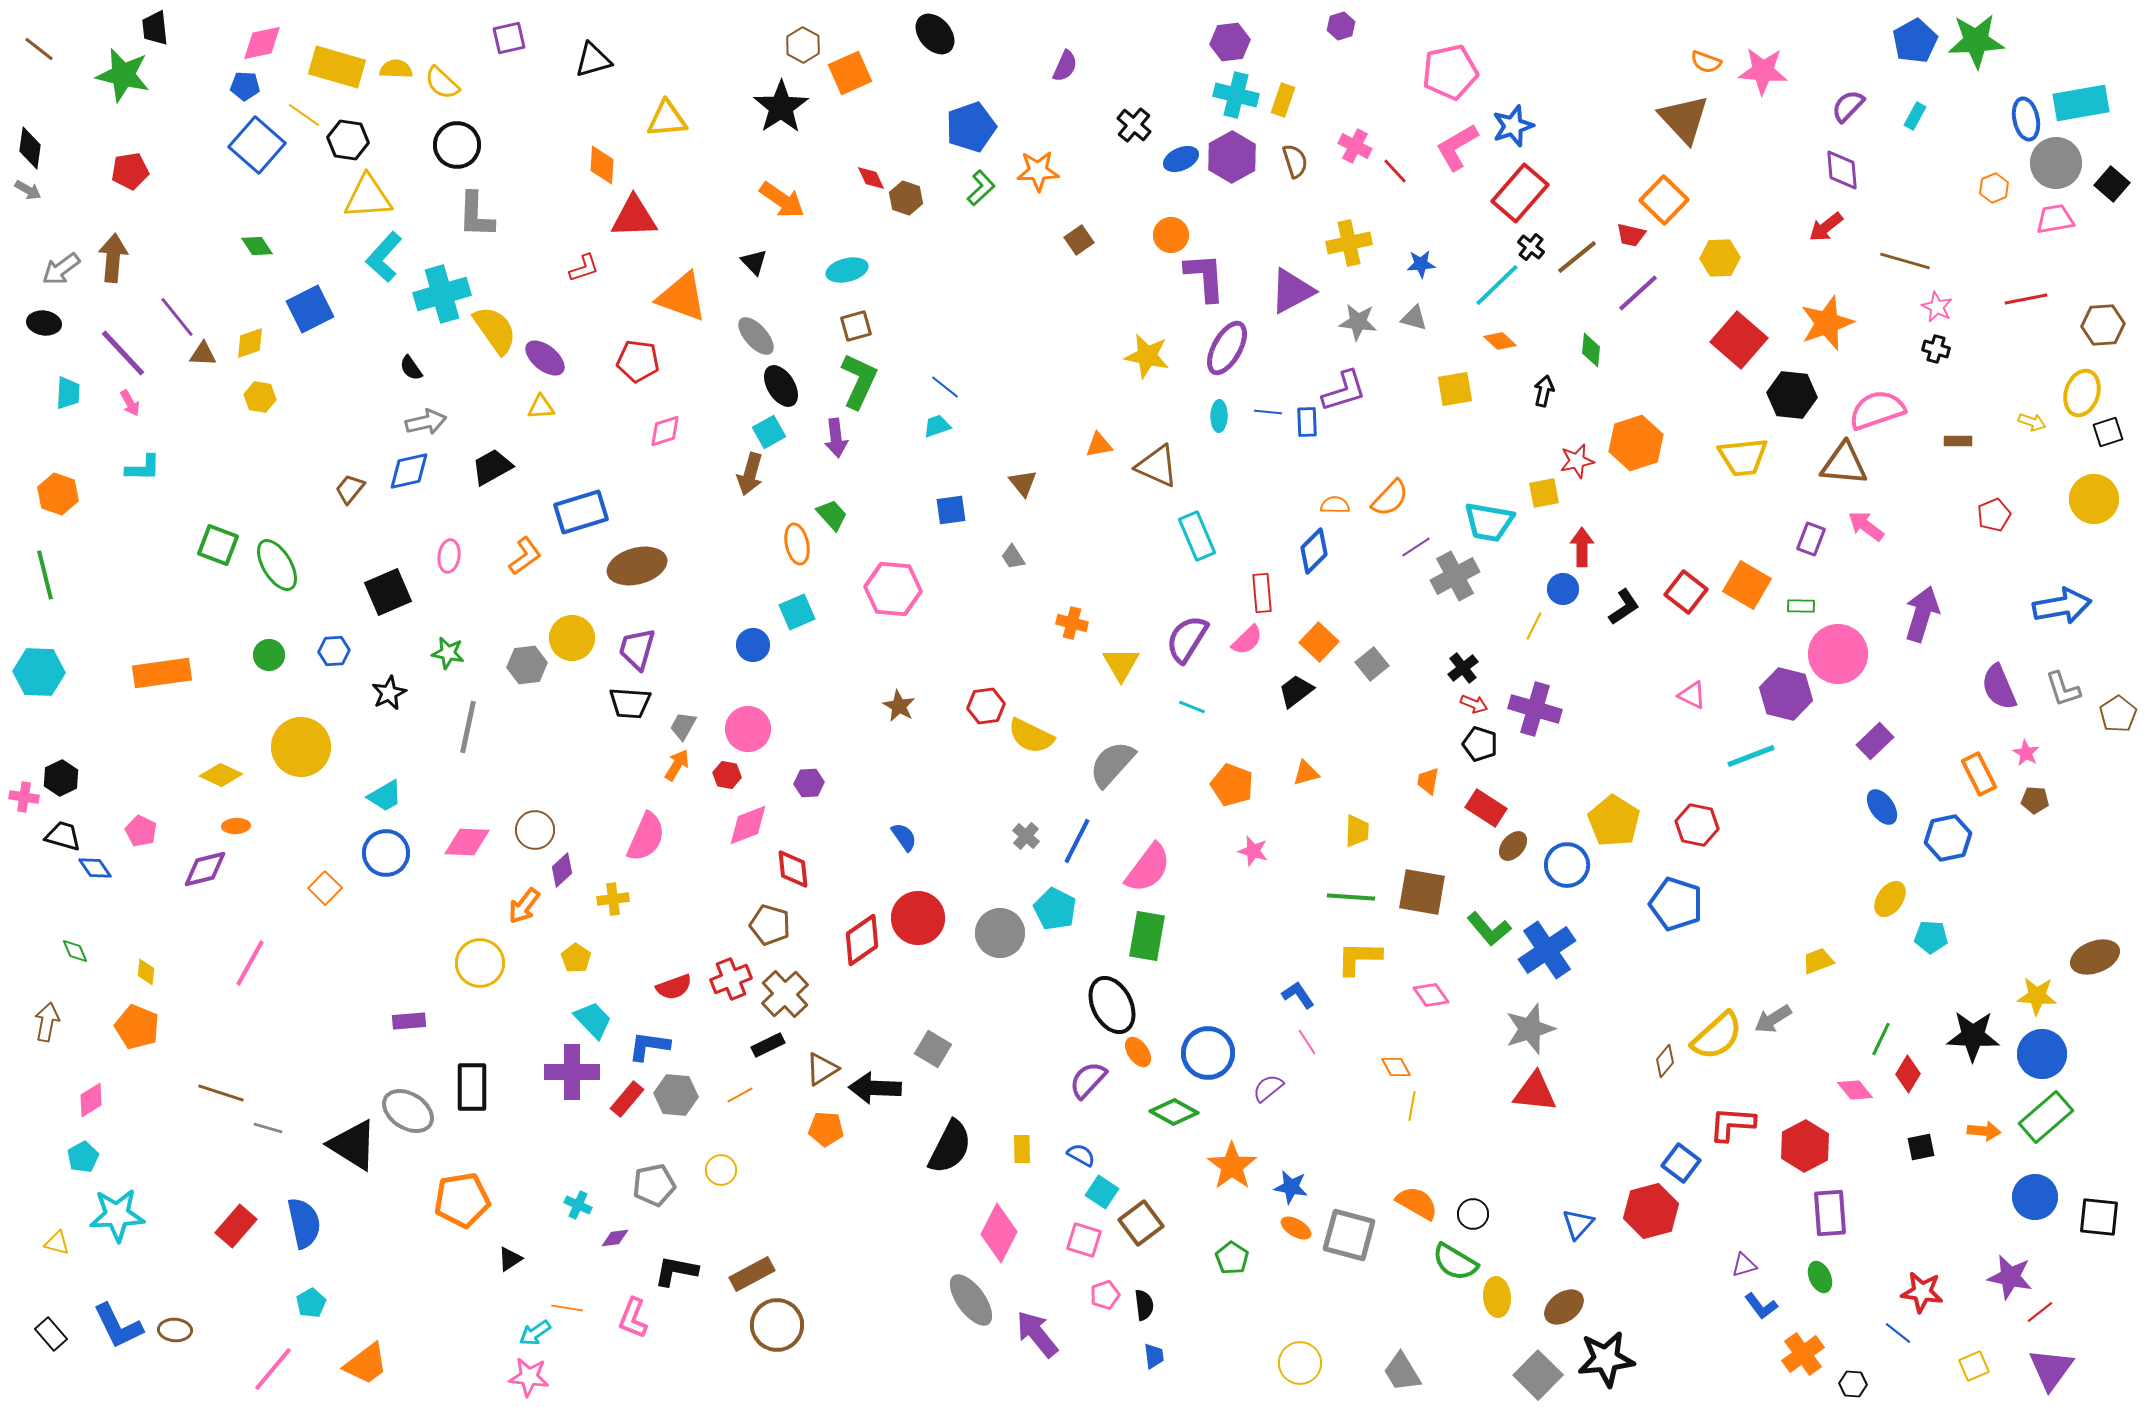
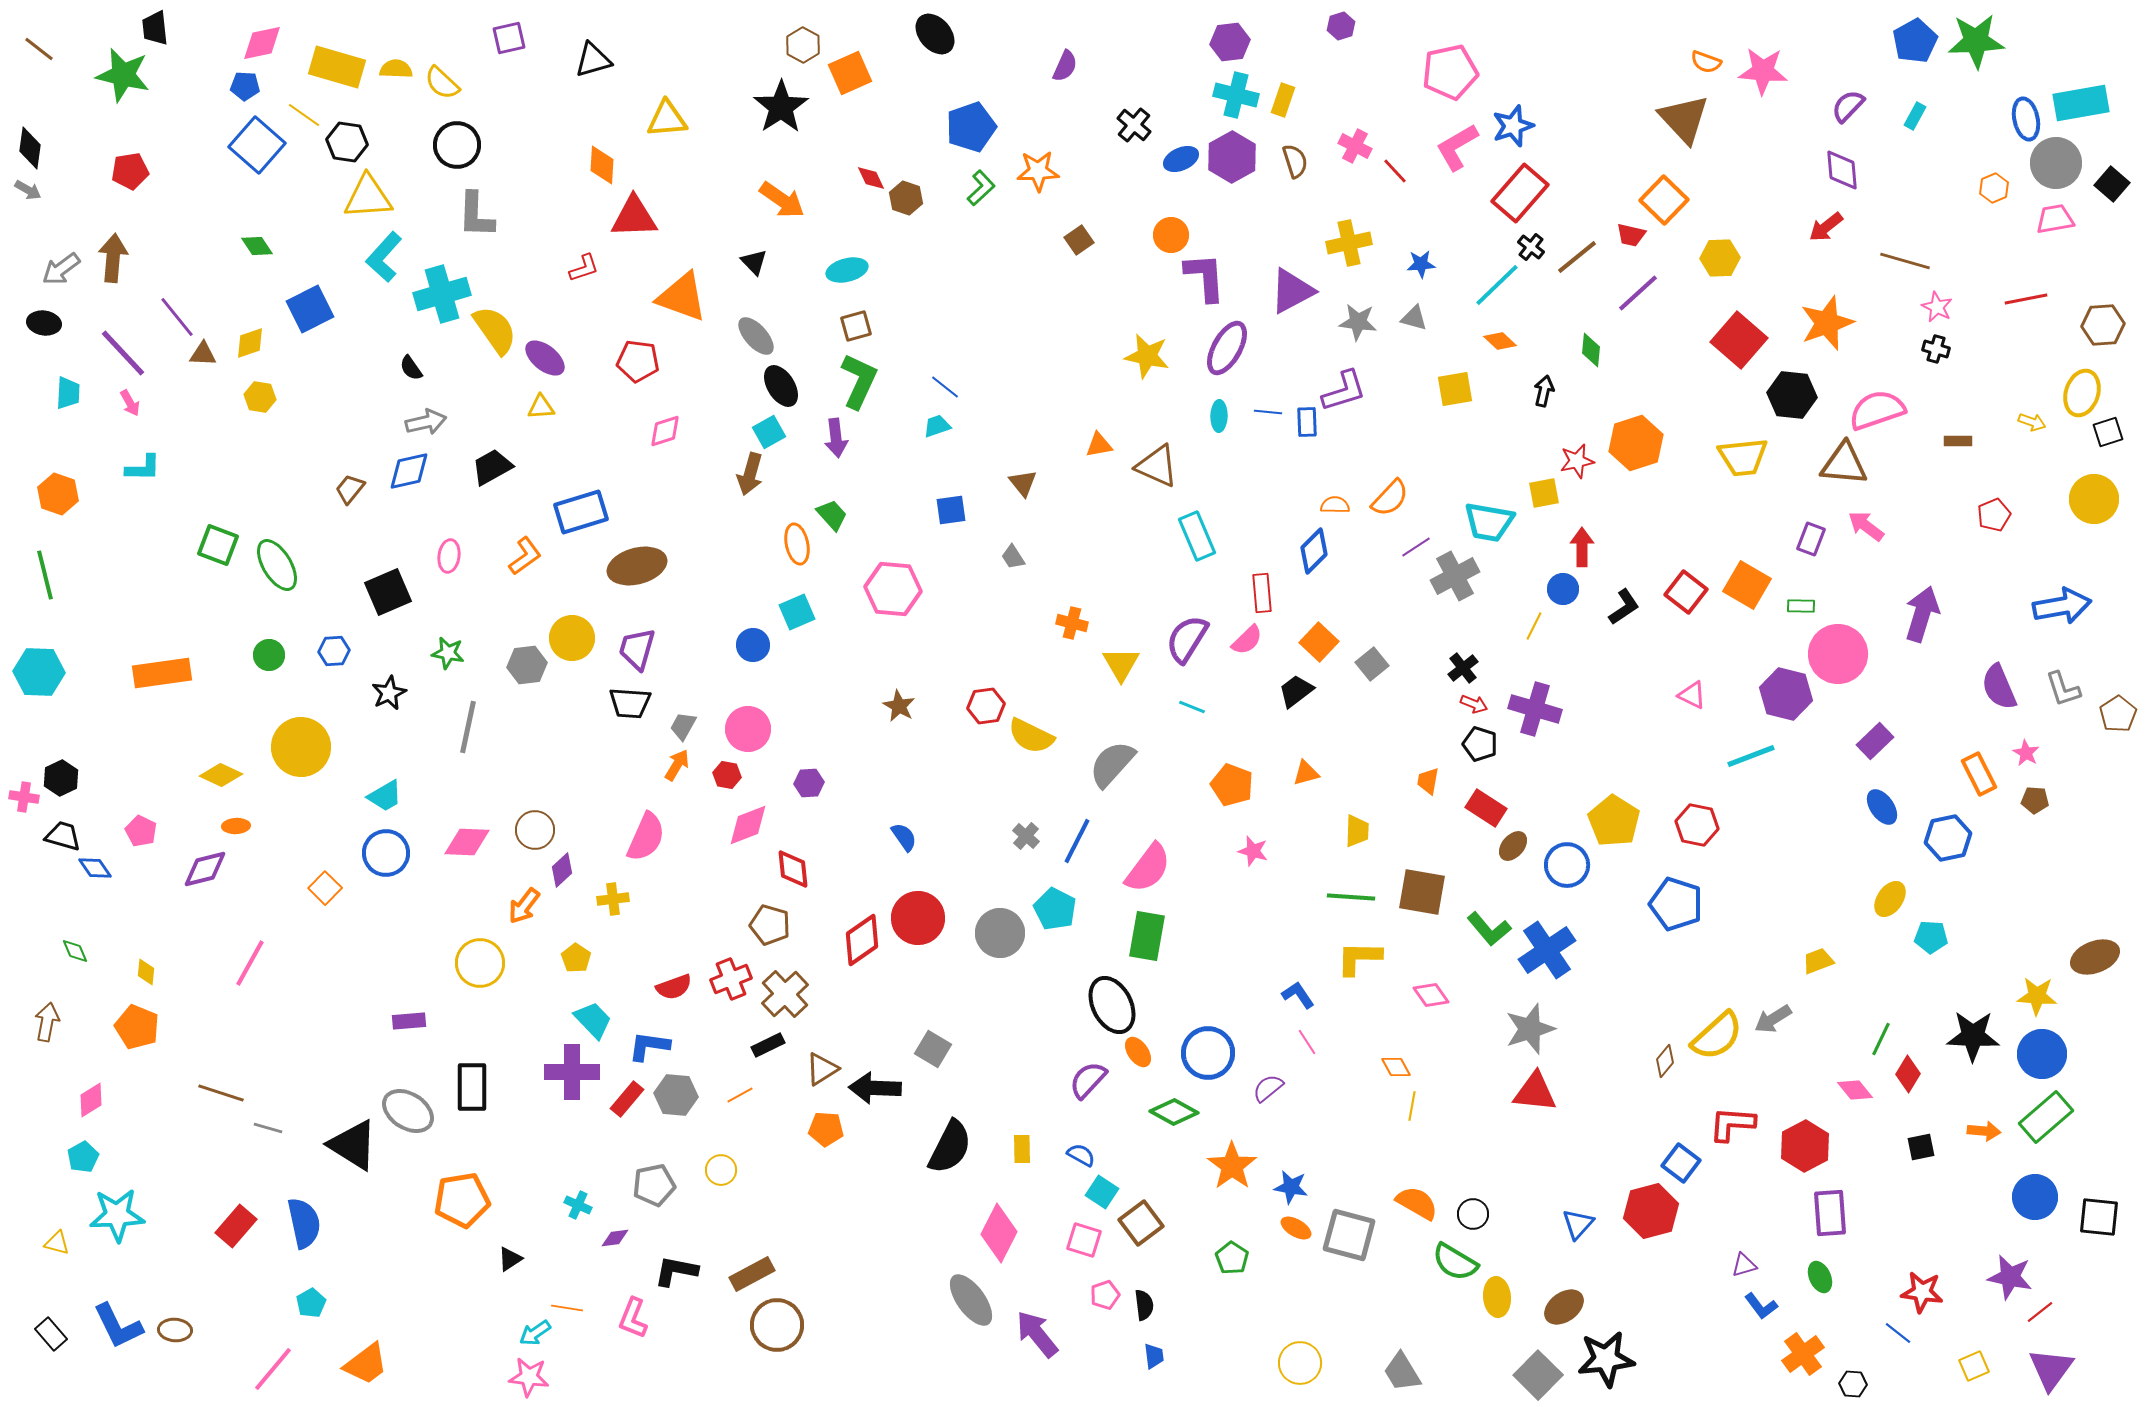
black hexagon at (348, 140): moved 1 px left, 2 px down
